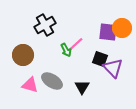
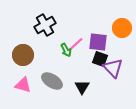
purple square: moved 10 px left, 10 px down
pink triangle: moved 7 px left
